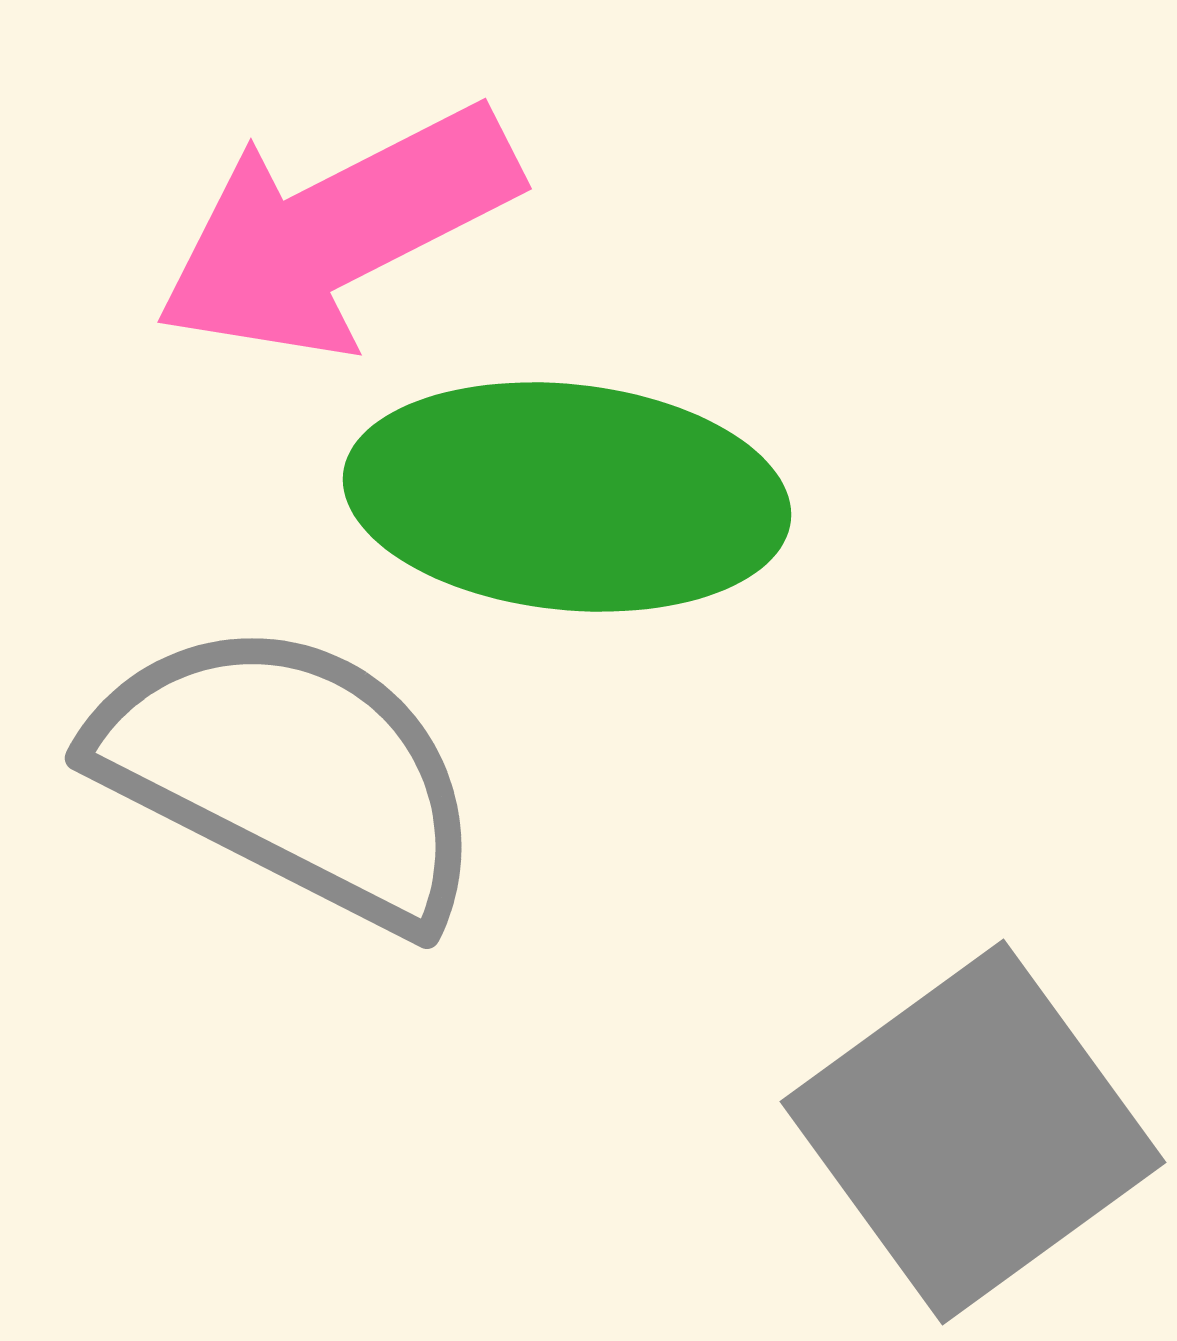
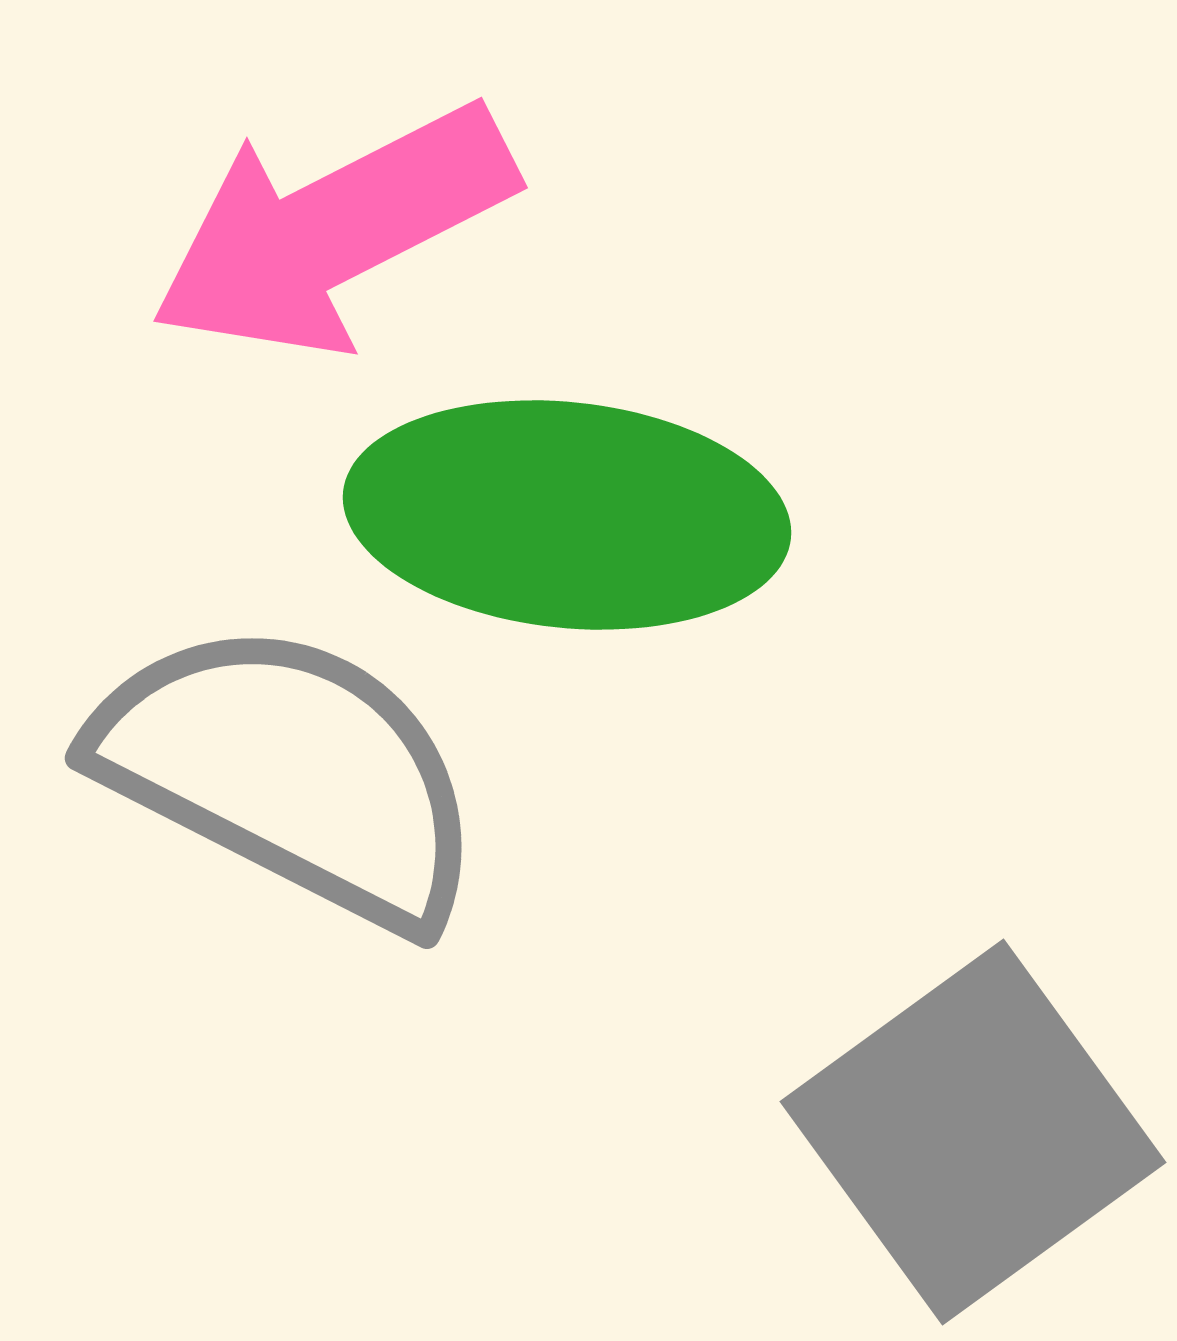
pink arrow: moved 4 px left, 1 px up
green ellipse: moved 18 px down
